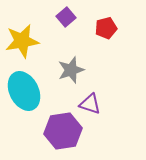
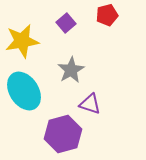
purple square: moved 6 px down
red pentagon: moved 1 px right, 13 px up
gray star: rotated 12 degrees counterclockwise
cyan ellipse: rotated 6 degrees counterclockwise
purple hexagon: moved 3 px down; rotated 6 degrees counterclockwise
